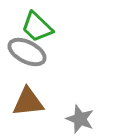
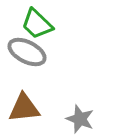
green trapezoid: moved 3 px up
brown triangle: moved 4 px left, 6 px down
